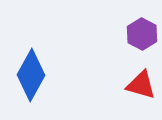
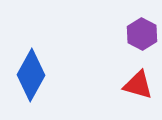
red triangle: moved 3 px left
